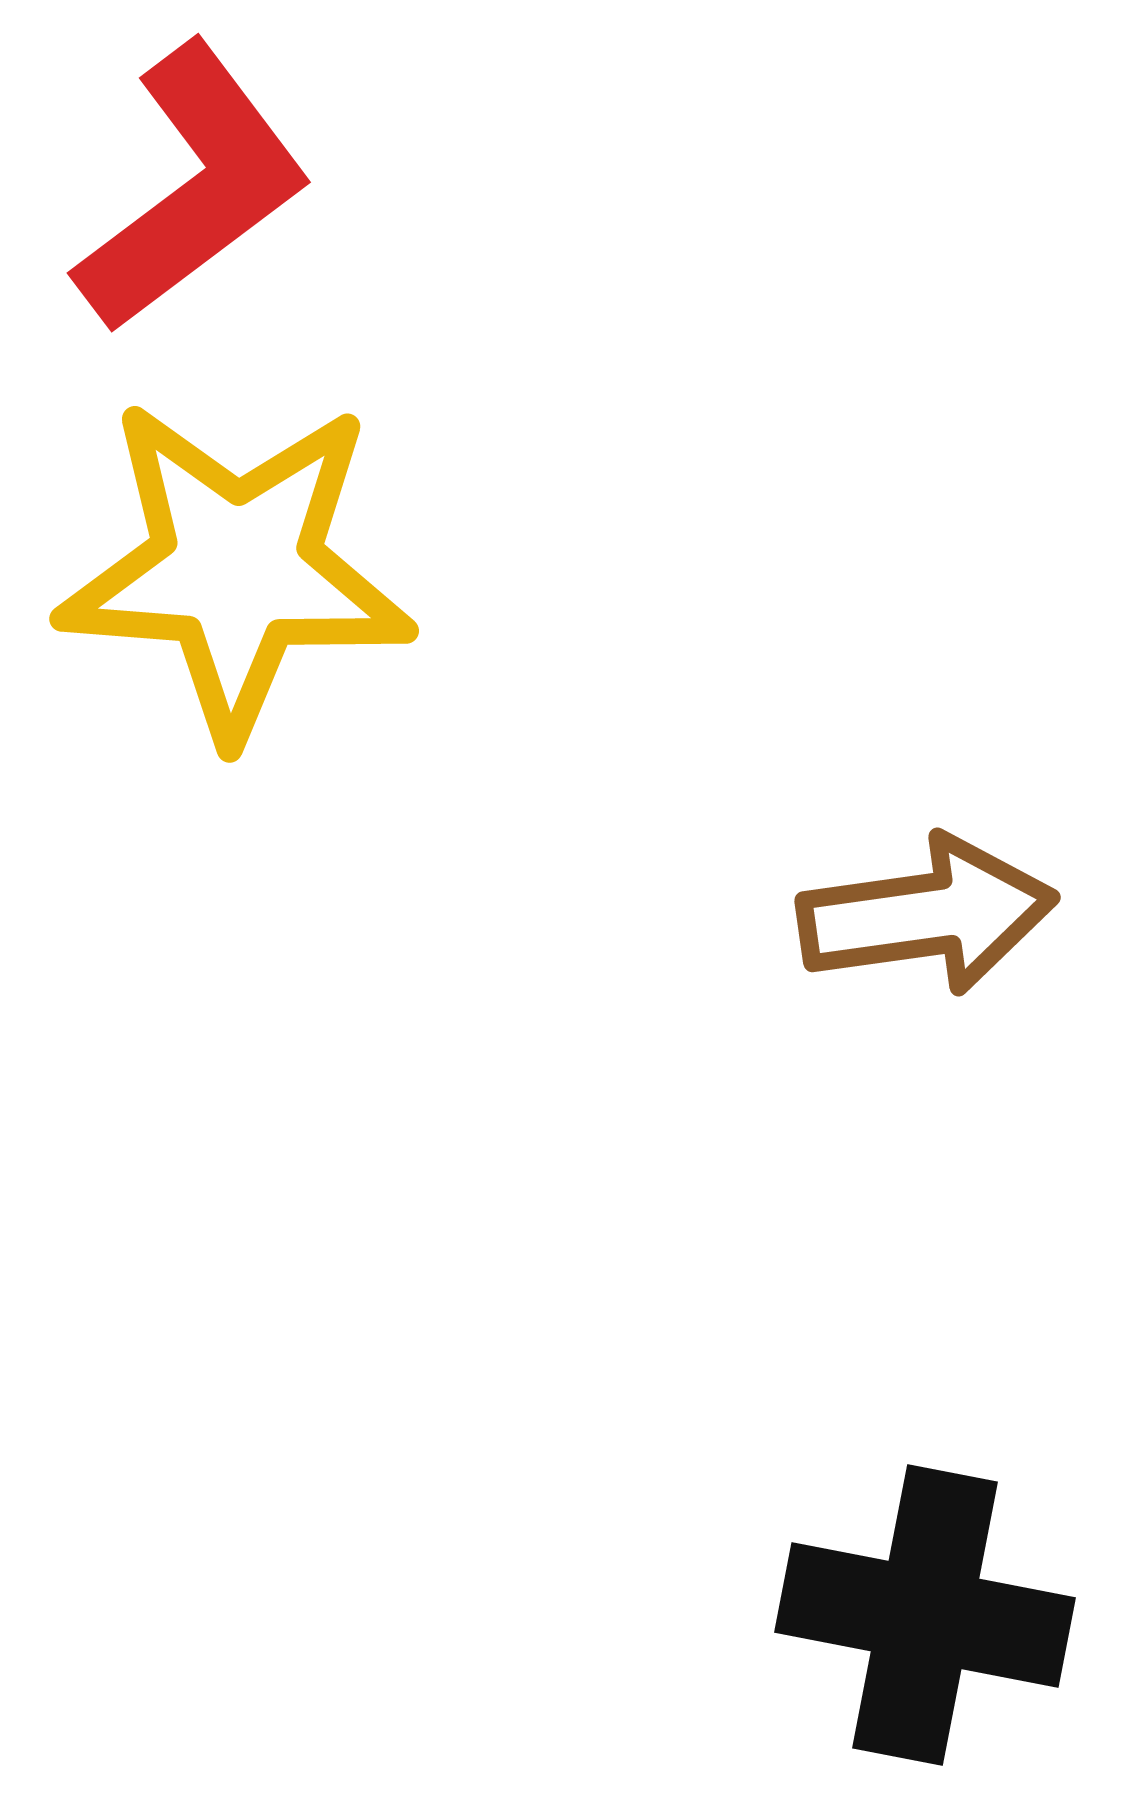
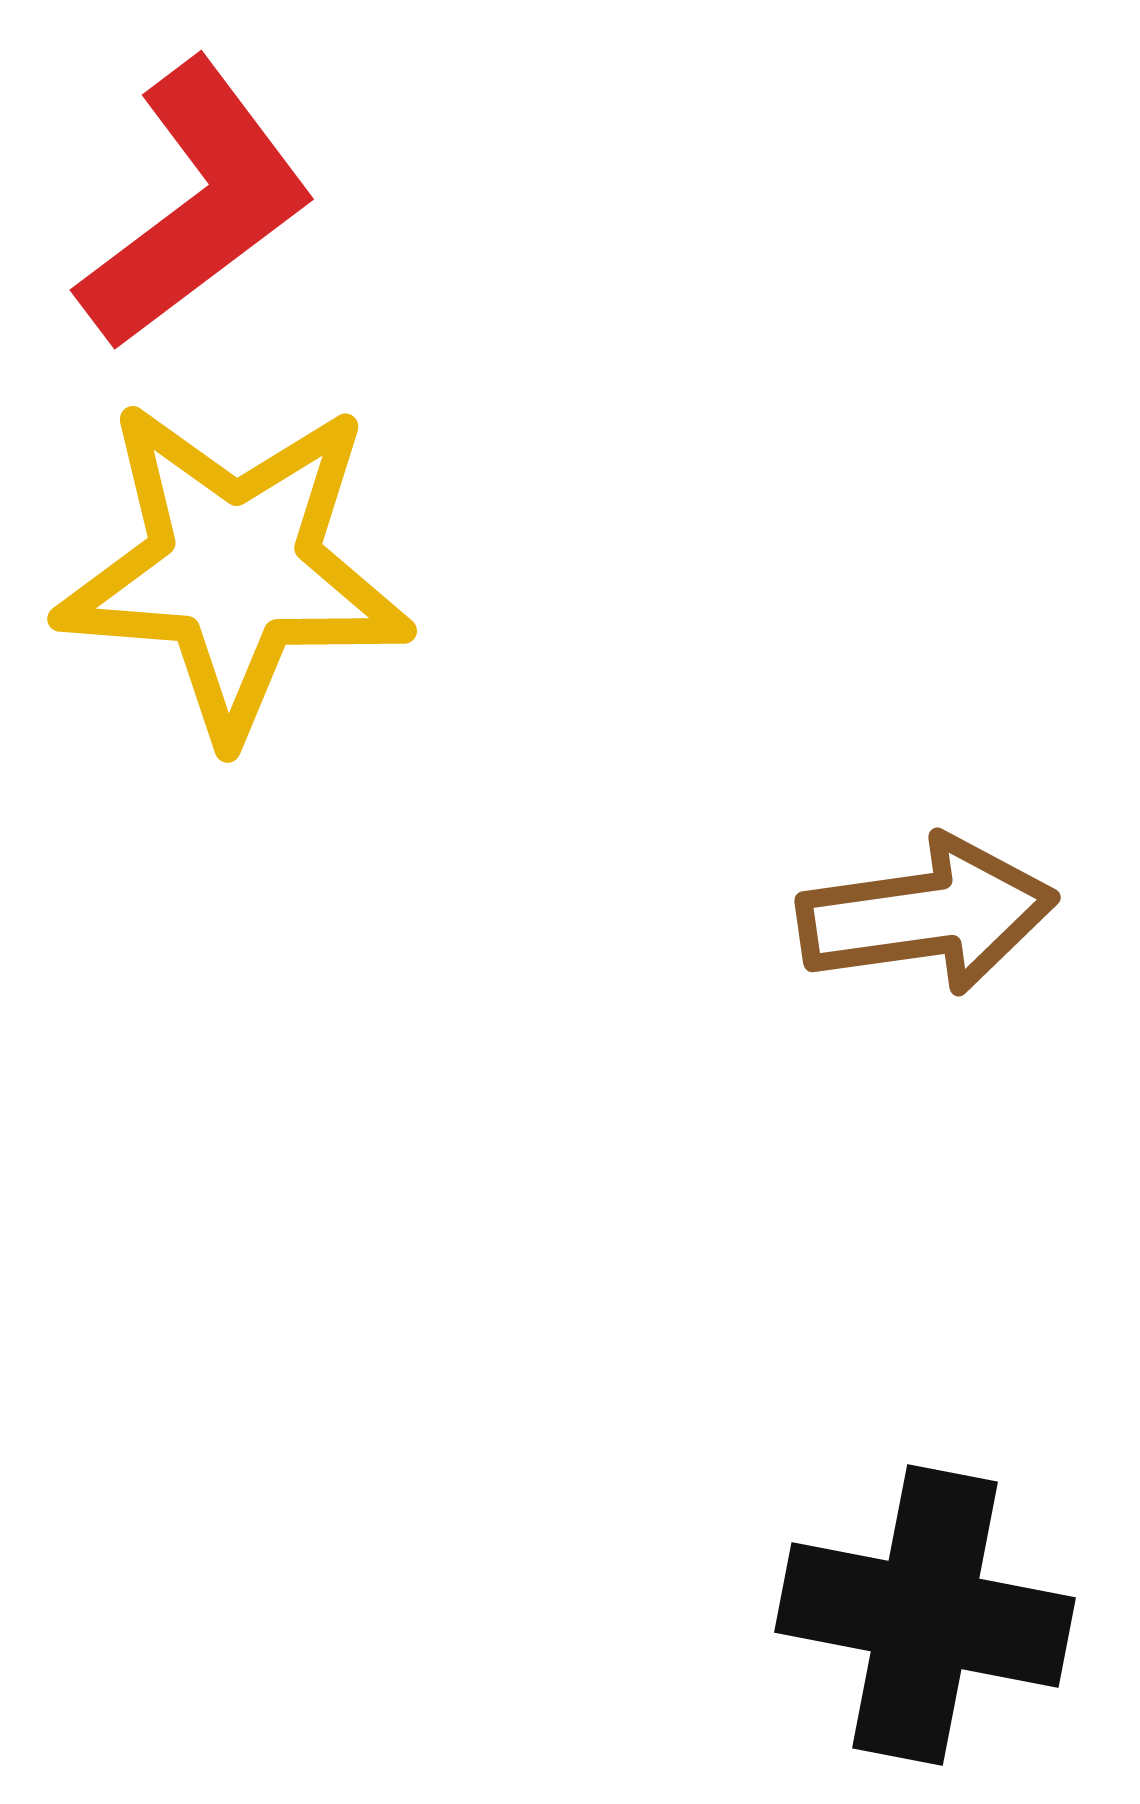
red L-shape: moved 3 px right, 17 px down
yellow star: moved 2 px left
